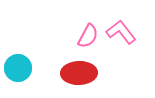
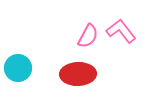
pink L-shape: moved 1 px up
red ellipse: moved 1 px left, 1 px down
